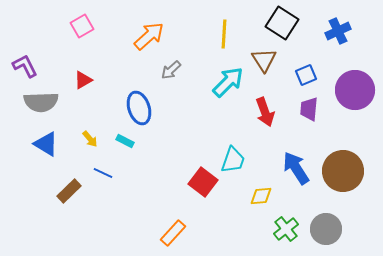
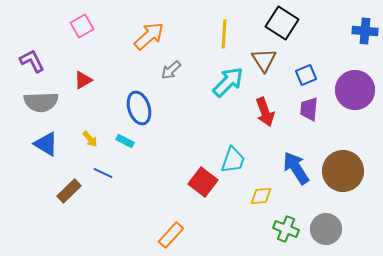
blue cross: moved 27 px right; rotated 30 degrees clockwise
purple L-shape: moved 7 px right, 5 px up
green cross: rotated 30 degrees counterclockwise
orange rectangle: moved 2 px left, 2 px down
